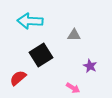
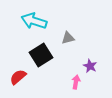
cyan arrow: moved 4 px right; rotated 15 degrees clockwise
gray triangle: moved 6 px left, 3 px down; rotated 16 degrees counterclockwise
red semicircle: moved 1 px up
pink arrow: moved 3 px right, 6 px up; rotated 112 degrees counterclockwise
